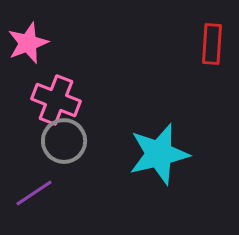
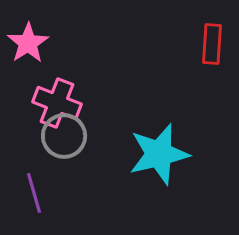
pink star: rotated 12 degrees counterclockwise
pink cross: moved 1 px right, 3 px down
gray circle: moved 5 px up
purple line: rotated 72 degrees counterclockwise
